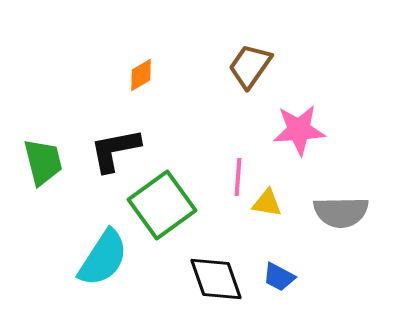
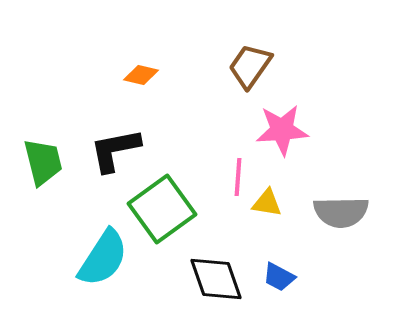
orange diamond: rotated 44 degrees clockwise
pink star: moved 17 px left
green square: moved 4 px down
